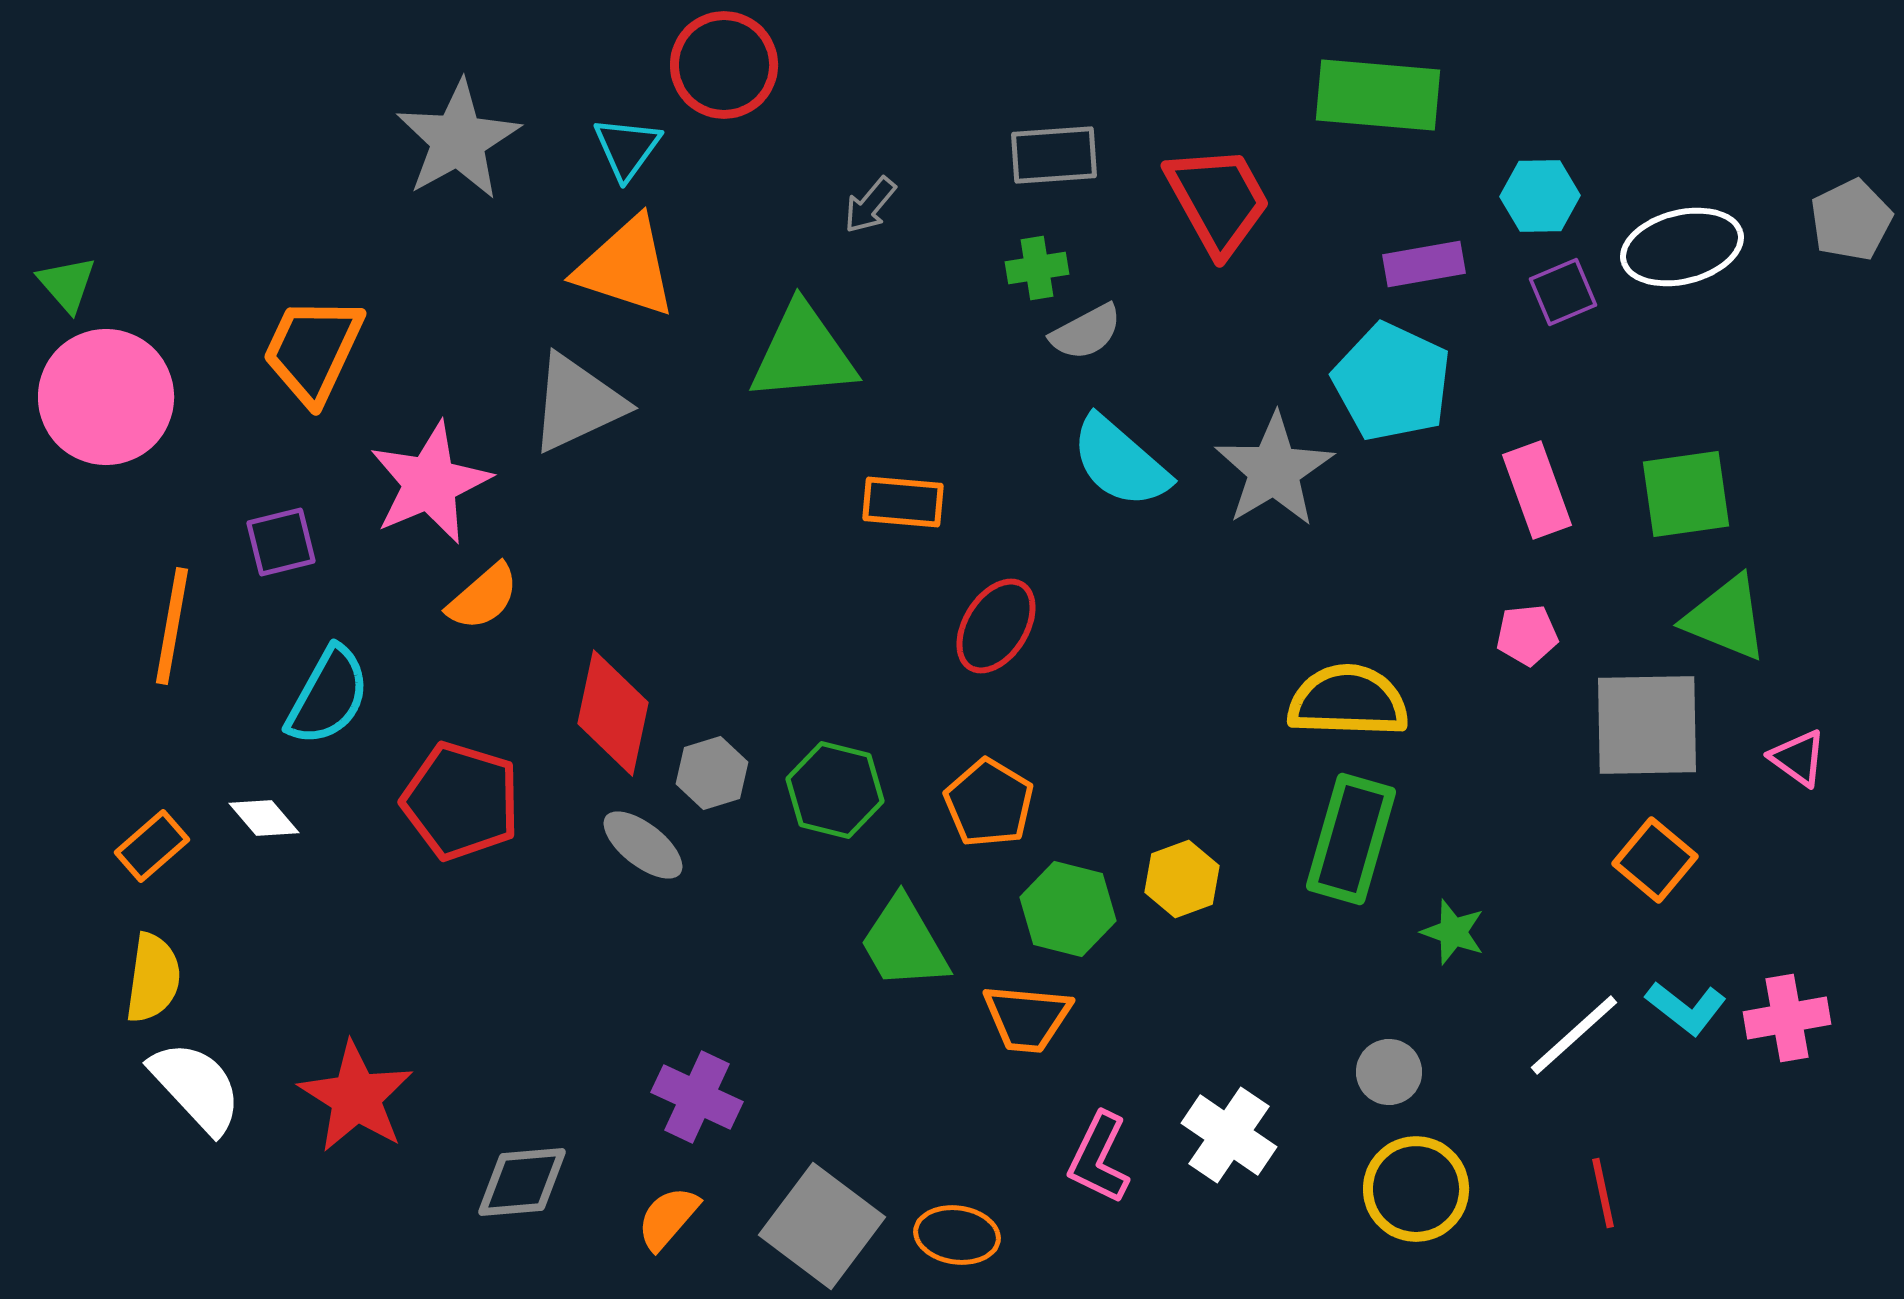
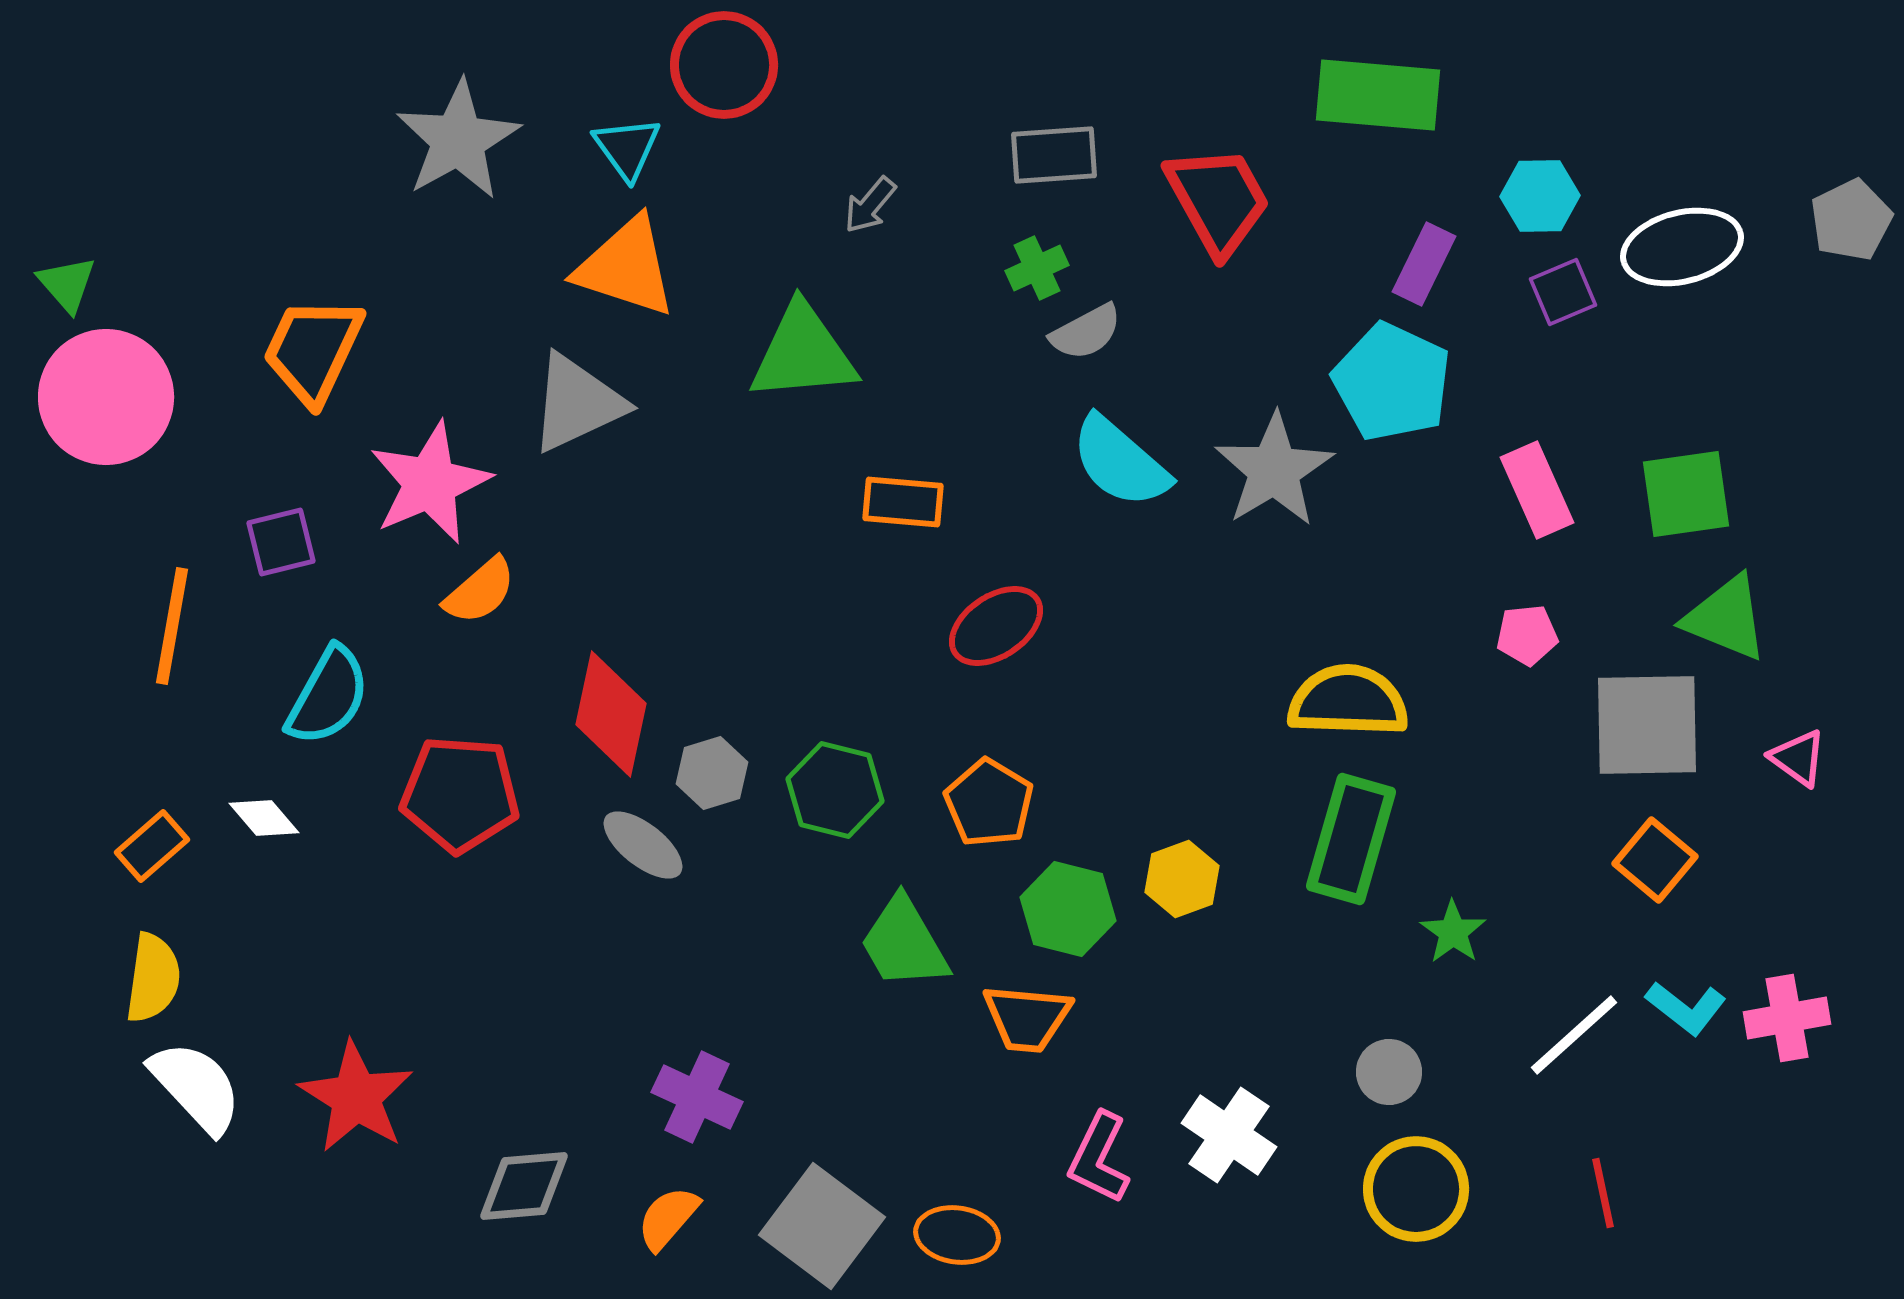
cyan triangle at (627, 148): rotated 12 degrees counterclockwise
purple rectangle at (1424, 264): rotated 54 degrees counterclockwise
green cross at (1037, 268): rotated 16 degrees counterclockwise
pink rectangle at (1537, 490): rotated 4 degrees counterclockwise
orange semicircle at (483, 597): moved 3 px left, 6 px up
red ellipse at (996, 626): rotated 24 degrees clockwise
red diamond at (613, 713): moved 2 px left, 1 px down
red pentagon at (461, 801): moved 1 px left, 7 px up; rotated 13 degrees counterclockwise
green star at (1453, 932): rotated 16 degrees clockwise
gray diamond at (522, 1182): moved 2 px right, 4 px down
